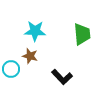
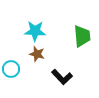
green trapezoid: moved 2 px down
brown star: moved 7 px right, 2 px up
